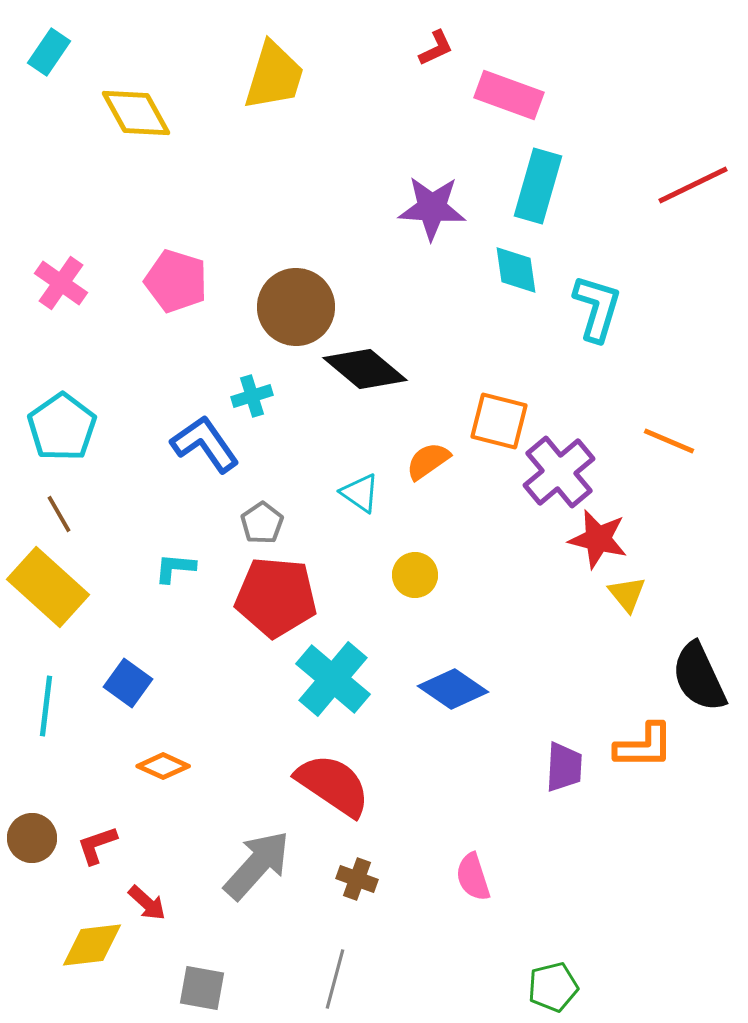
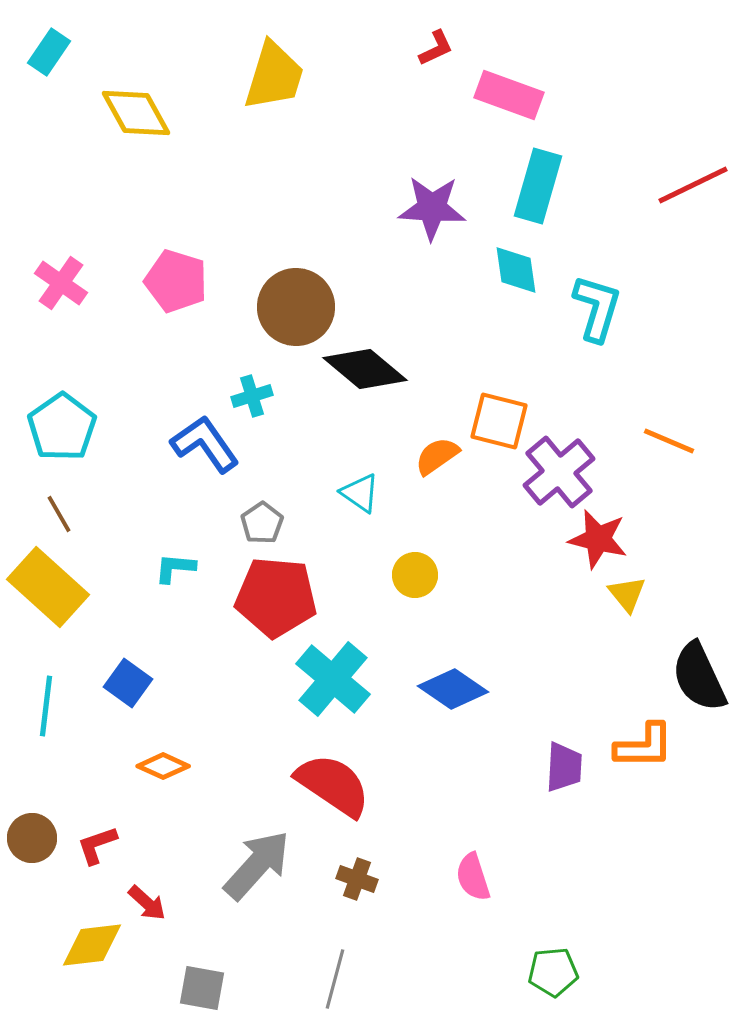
orange semicircle at (428, 461): moved 9 px right, 5 px up
green pentagon at (553, 987): moved 15 px up; rotated 9 degrees clockwise
